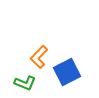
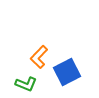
green L-shape: moved 1 px right, 1 px down
